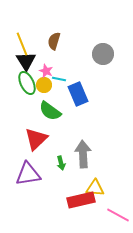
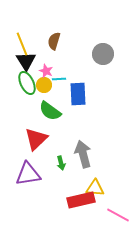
cyan line: rotated 16 degrees counterclockwise
blue rectangle: rotated 20 degrees clockwise
gray arrow: rotated 12 degrees counterclockwise
